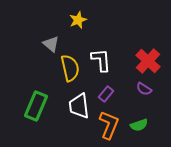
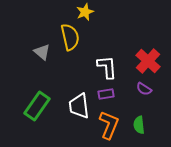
yellow star: moved 7 px right, 8 px up
gray triangle: moved 9 px left, 8 px down
white L-shape: moved 6 px right, 7 px down
yellow semicircle: moved 31 px up
purple rectangle: rotated 42 degrees clockwise
green rectangle: moved 1 px right; rotated 12 degrees clockwise
green semicircle: rotated 102 degrees clockwise
